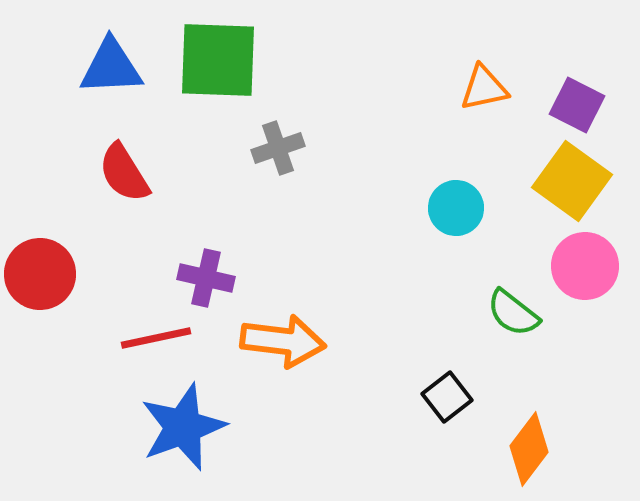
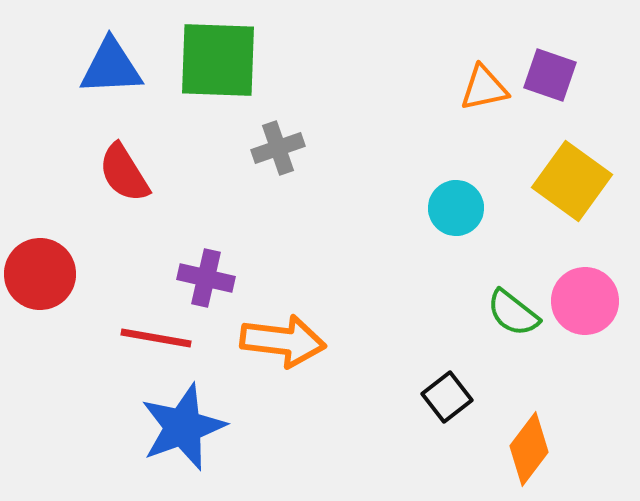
purple square: moved 27 px left, 30 px up; rotated 8 degrees counterclockwise
pink circle: moved 35 px down
red line: rotated 22 degrees clockwise
